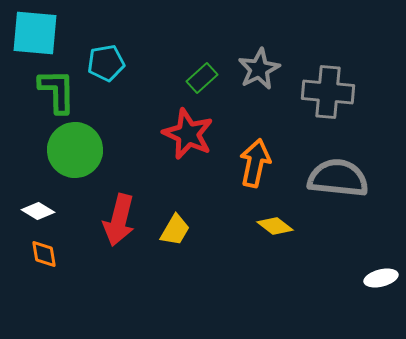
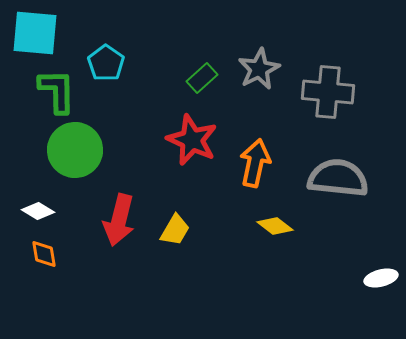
cyan pentagon: rotated 27 degrees counterclockwise
red star: moved 4 px right, 6 px down
